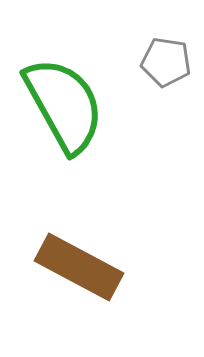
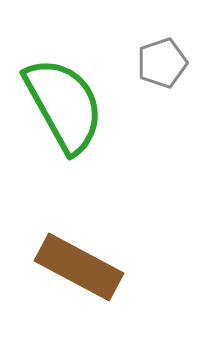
gray pentagon: moved 4 px left, 1 px down; rotated 27 degrees counterclockwise
